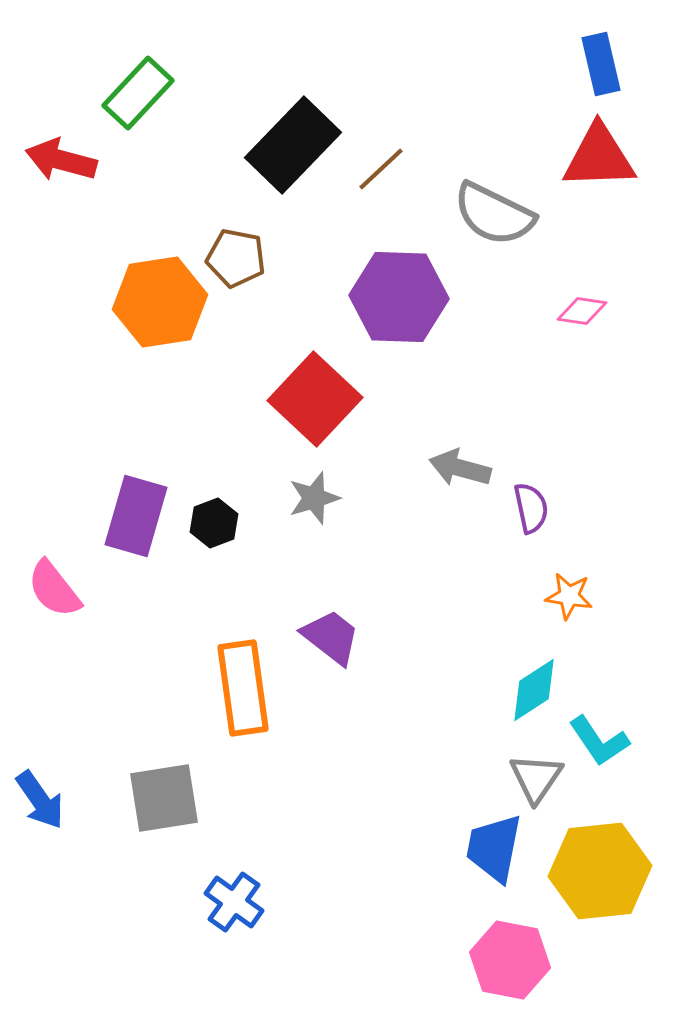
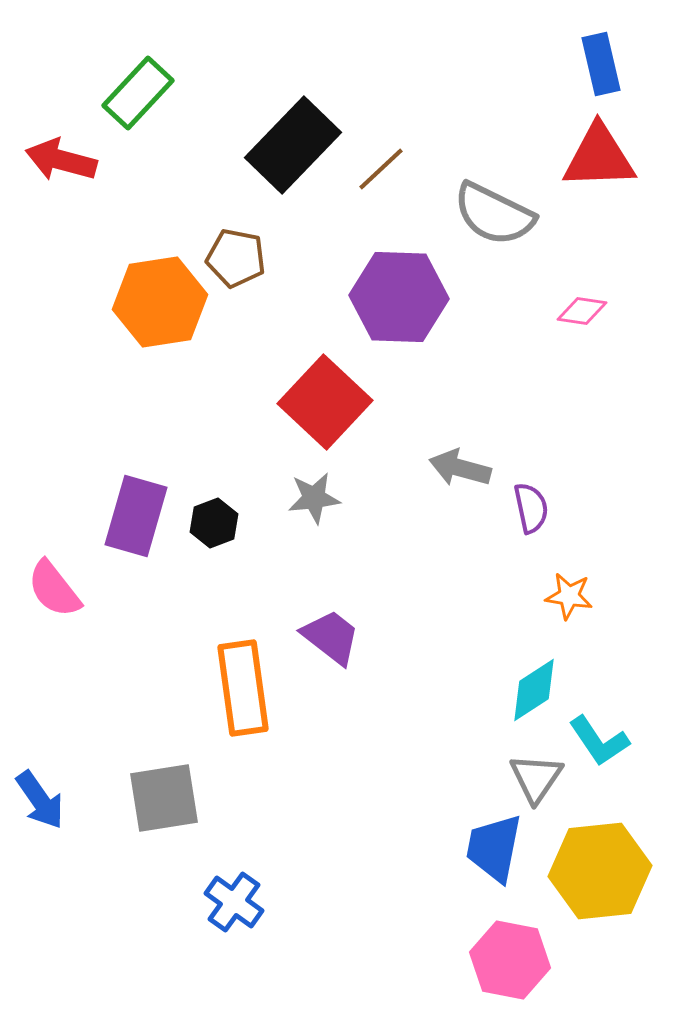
red square: moved 10 px right, 3 px down
gray star: rotated 10 degrees clockwise
